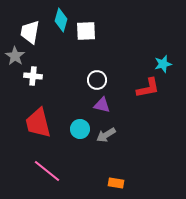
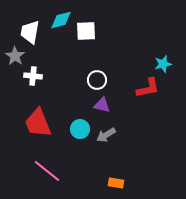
cyan diamond: rotated 60 degrees clockwise
red trapezoid: rotated 8 degrees counterclockwise
